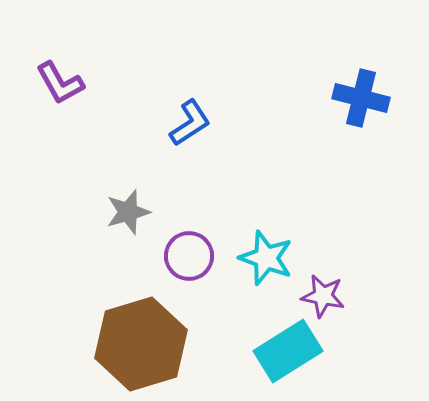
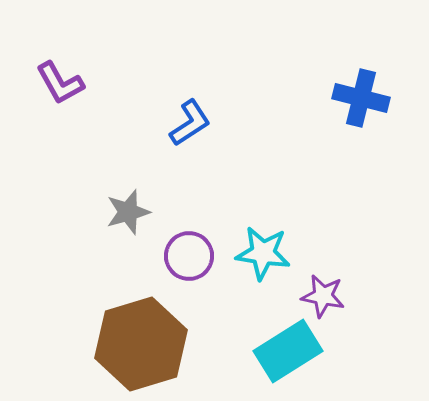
cyan star: moved 3 px left, 5 px up; rotated 12 degrees counterclockwise
